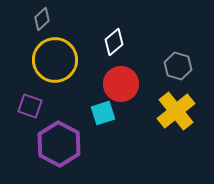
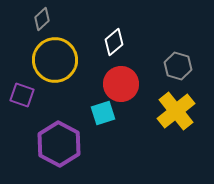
purple square: moved 8 px left, 11 px up
